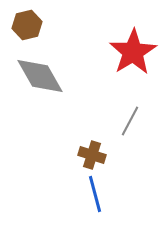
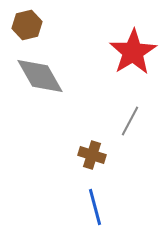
blue line: moved 13 px down
